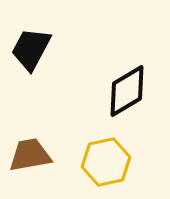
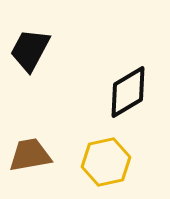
black trapezoid: moved 1 px left, 1 px down
black diamond: moved 1 px right, 1 px down
